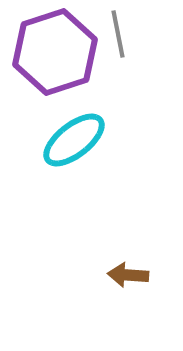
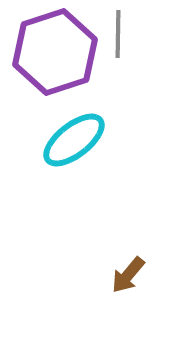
gray line: rotated 12 degrees clockwise
brown arrow: rotated 54 degrees counterclockwise
